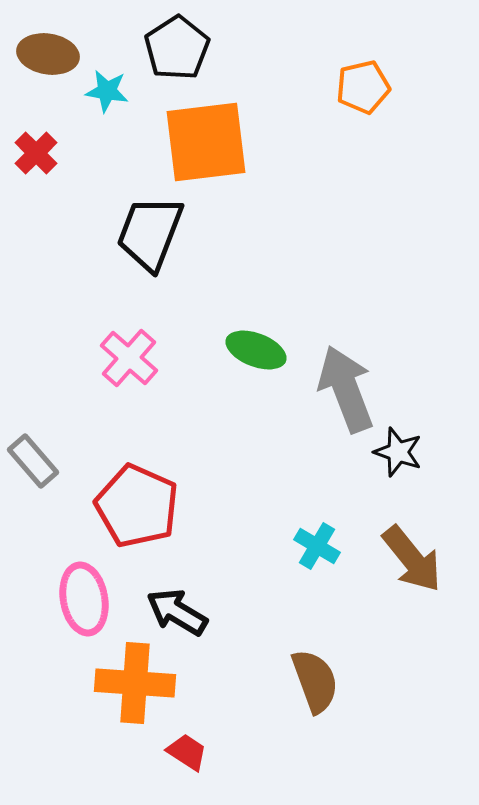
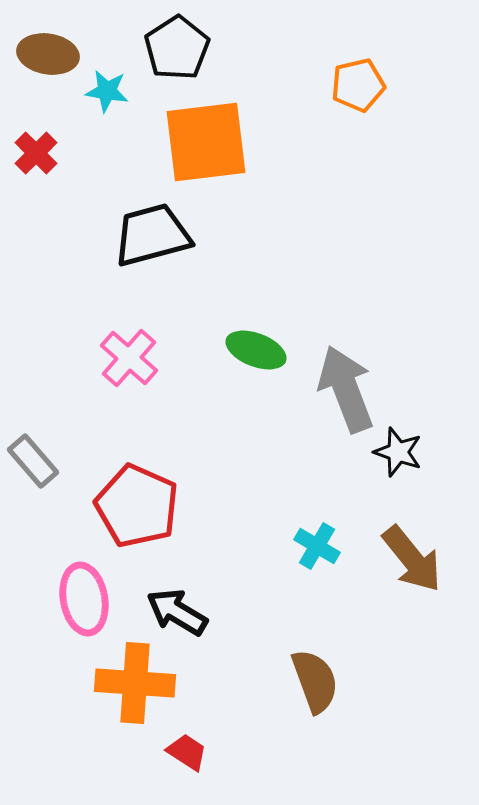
orange pentagon: moved 5 px left, 2 px up
black trapezoid: moved 2 px right, 2 px down; rotated 54 degrees clockwise
